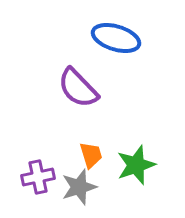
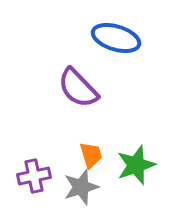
purple cross: moved 4 px left, 1 px up
gray star: moved 2 px right
